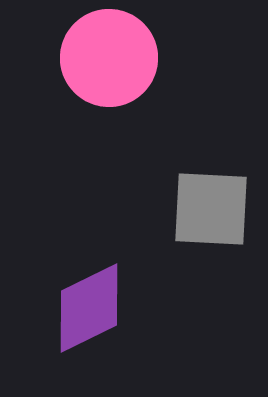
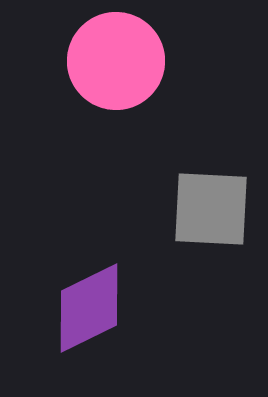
pink circle: moved 7 px right, 3 px down
